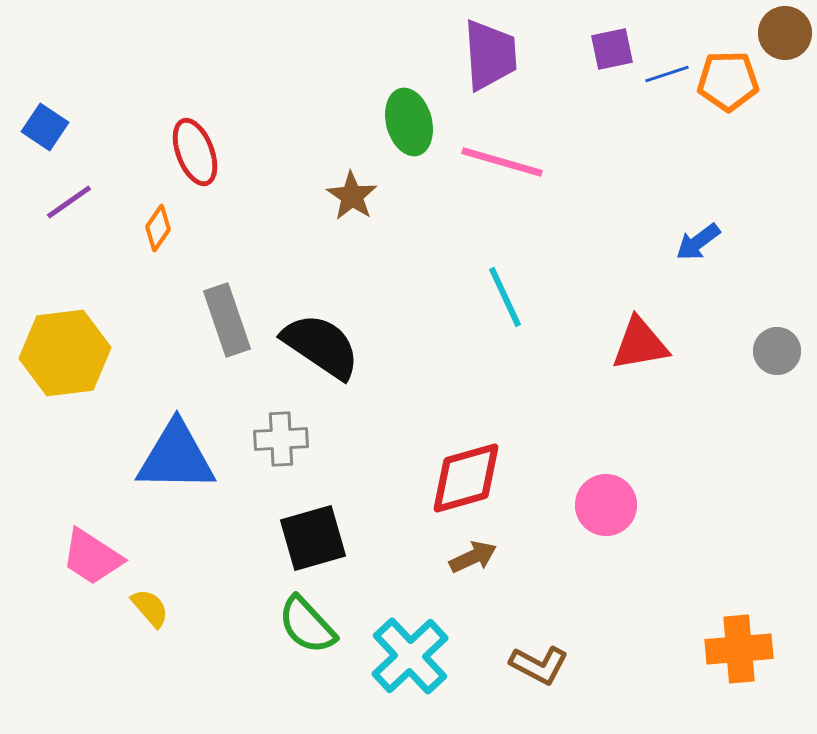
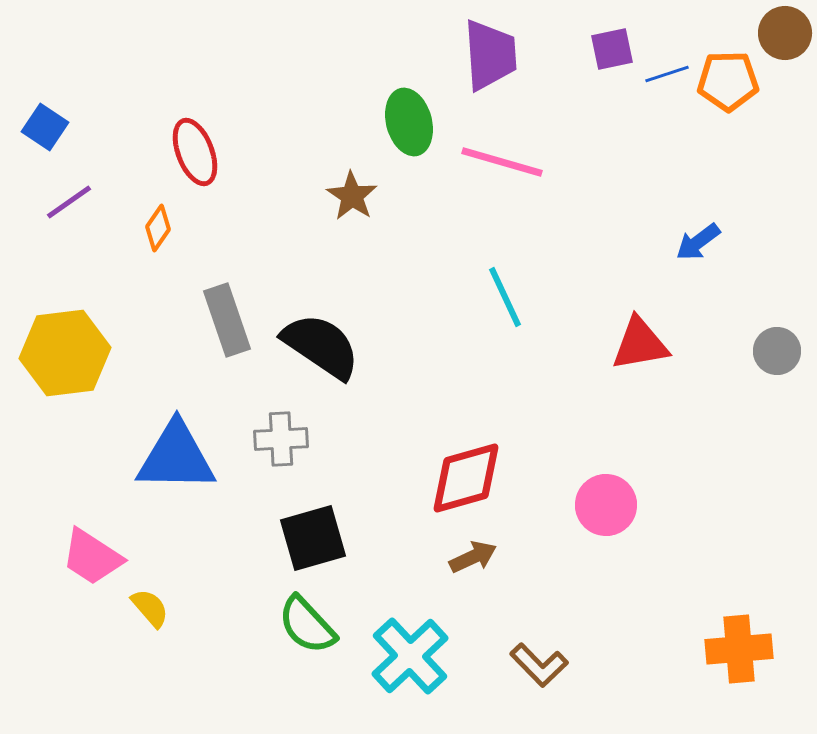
brown L-shape: rotated 18 degrees clockwise
